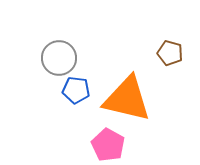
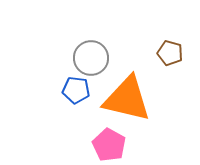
gray circle: moved 32 px right
pink pentagon: moved 1 px right
